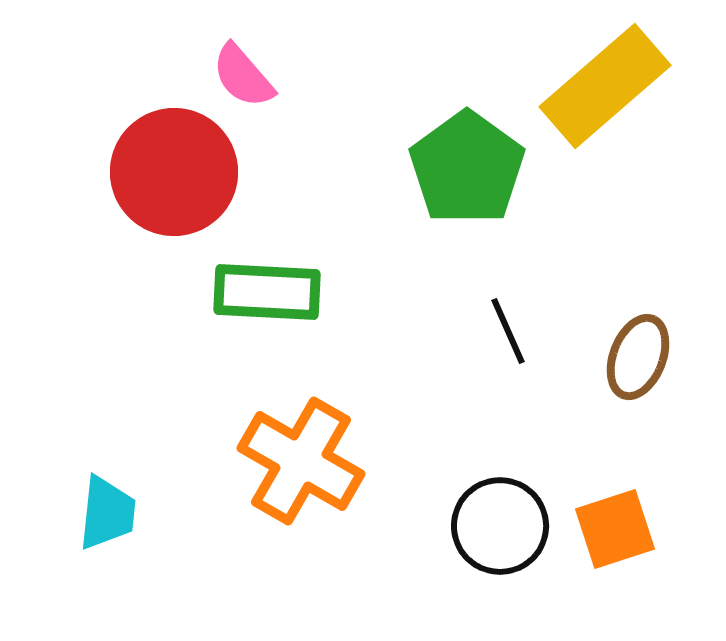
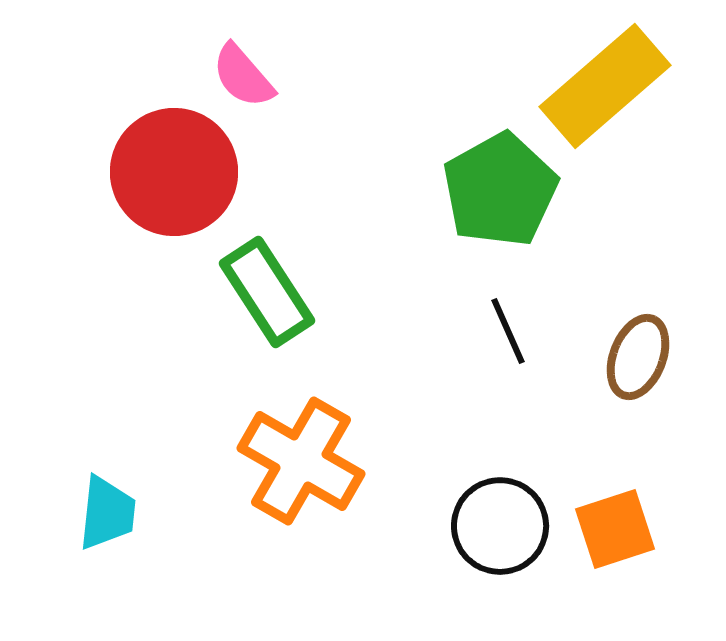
green pentagon: moved 33 px right, 22 px down; rotated 7 degrees clockwise
green rectangle: rotated 54 degrees clockwise
